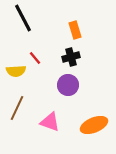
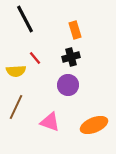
black line: moved 2 px right, 1 px down
brown line: moved 1 px left, 1 px up
